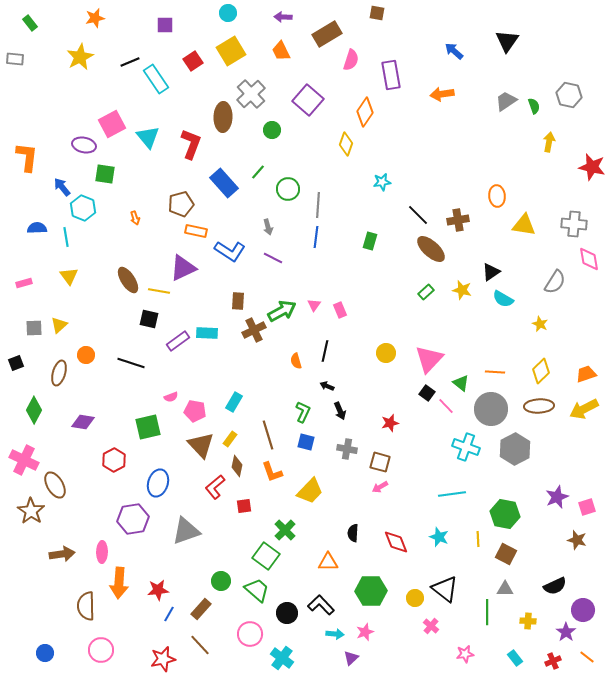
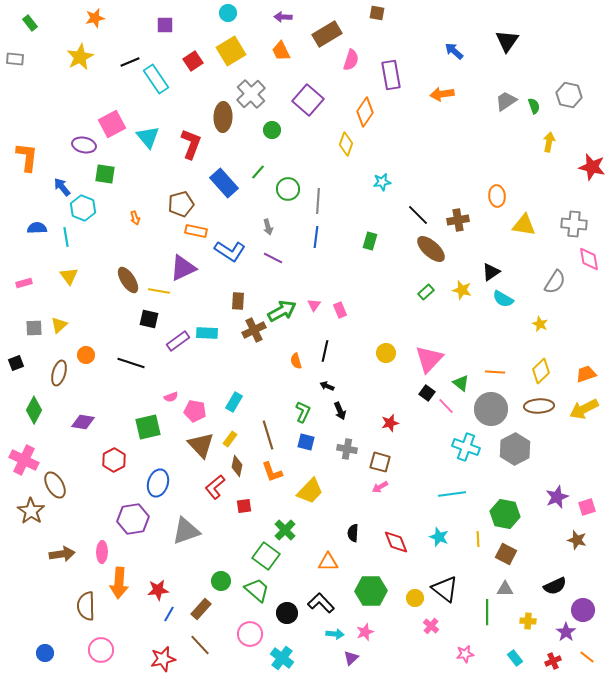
gray line at (318, 205): moved 4 px up
black L-shape at (321, 605): moved 2 px up
